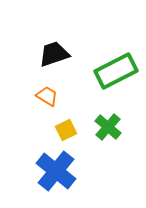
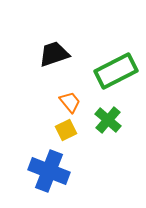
orange trapezoid: moved 23 px right, 6 px down; rotated 20 degrees clockwise
green cross: moved 7 px up
blue cross: moved 7 px left; rotated 18 degrees counterclockwise
